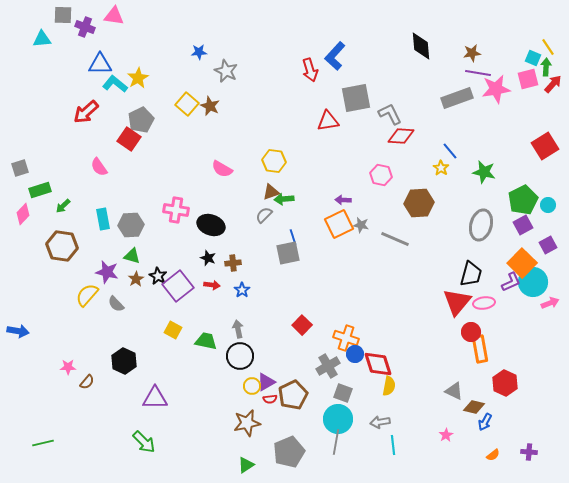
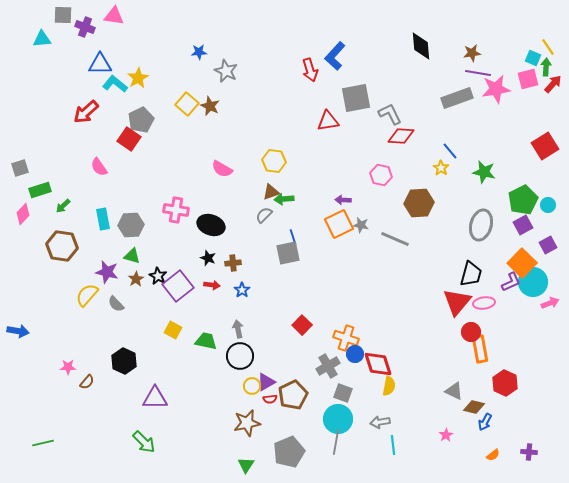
green triangle at (246, 465): rotated 24 degrees counterclockwise
